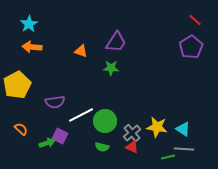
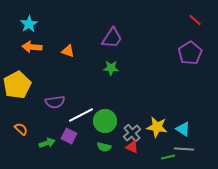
purple trapezoid: moved 4 px left, 4 px up
purple pentagon: moved 1 px left, 6 px down
orange triangle: moved 13 px left
purple square: moved 9 px right
green semicircle: moved 2 px right
